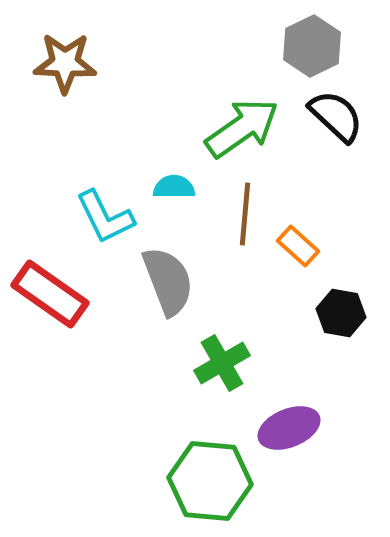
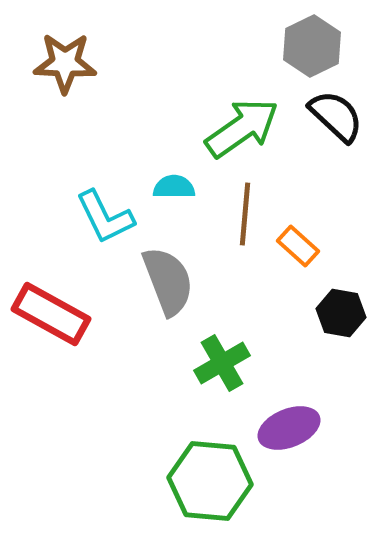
red rectangle: moved 1 px right, 20 px down; rotated 6 degrees counterclockwise
